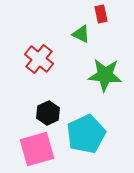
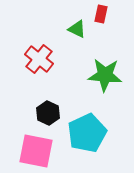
red rectangle: rotated 24 degrees clockwise
green triangle: moved 4 px left, 5 px up
black hexagon: rotated 10 degrees counterclockwise
cyan pentagon: moved 1 px right, 1 px up
pink square: moved 1 px left, 2 px down; rotated 27 degrees clockwise
